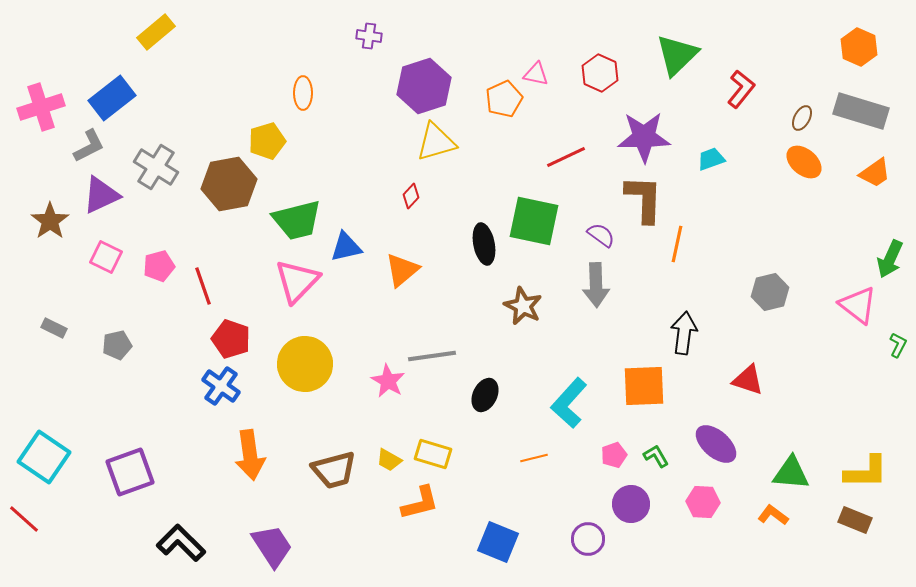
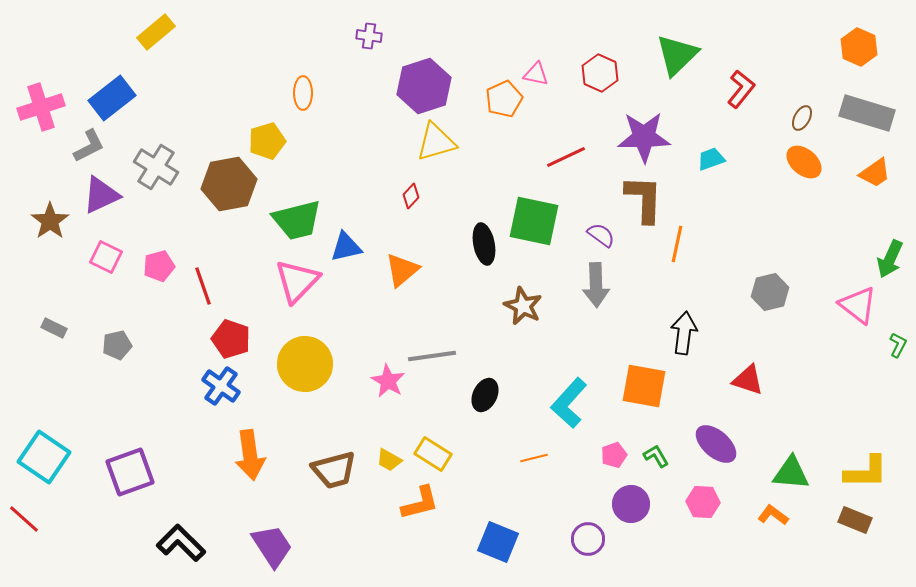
gray rectangle at (861, 111): moved 6 px right, 2 px down
orange square at (644, 386): rotated 12 degrees clockwise
yellow rectangle at (433, 454): rotated 15 degrees clockwise
